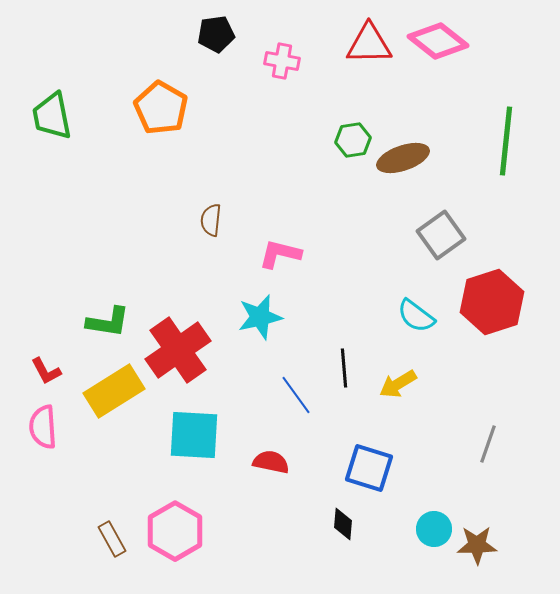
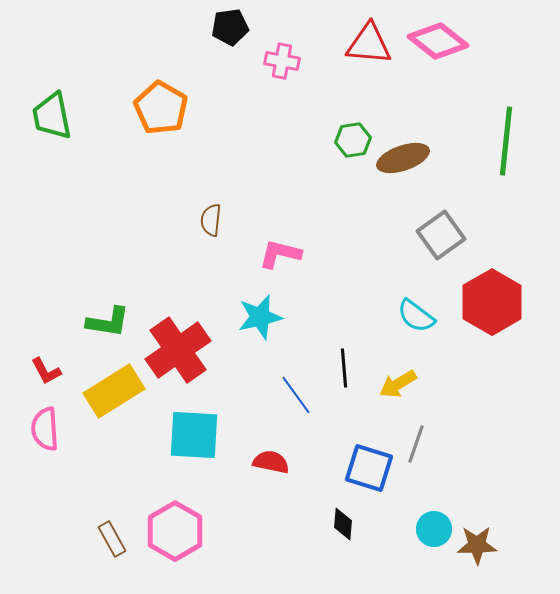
black pentagon: moved 14 px right, 7 px up
red triangle: rotated 6 degrees clockwise
red hexagon: rotated 12 degrees counterclockwise
pink semicircle: moved 2 px right, 2 px down
gray line: moved 72 px left
